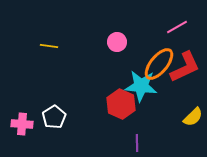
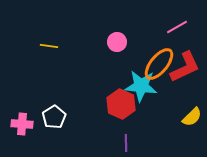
yellow semicircle: moved 1 px left
purple line: moved 11 px left
